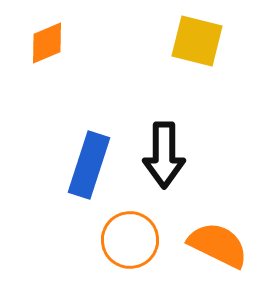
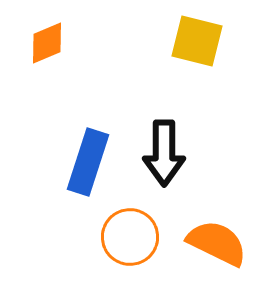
black arrow: moved 2 px up
blue rectangle: moved 1 px left, 3 px up
orange circle: moved 3 px up
orange semicircle: moved 1 px left, 2 px up
